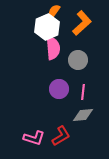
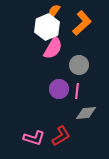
pink semicircle: rotated 35 degrees clockwise
gray circle: moved 1 px right, 5 px down
pink line: moved 6 px left, 1 px up
gray diamond: moved 3 px right, 2 px up
